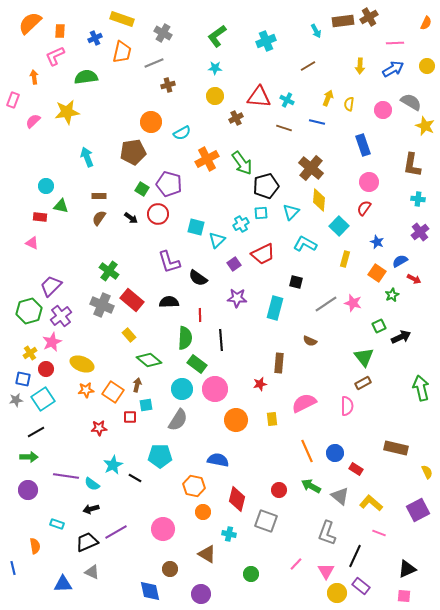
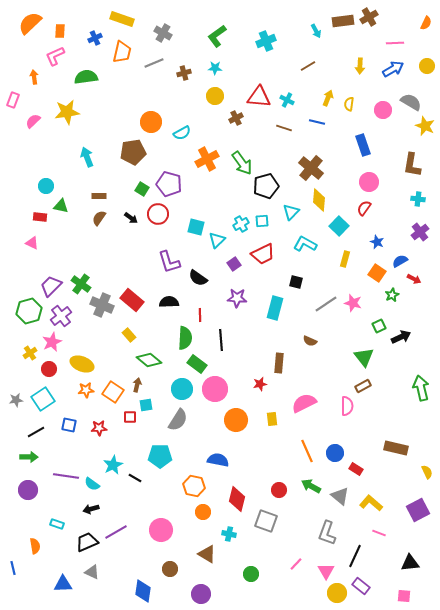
brown cross at (168, 85): moved 16 px right, 12 px up
cyan square at (261, 213): moved 1 px right, 8 px down
green cross at (109, 271): moved 28 px left, 13 px down
red circle at (46, 369): moved 3 px right
blue square at (23, 379): moved 46 px right, 46 px down
brown rectangle at (363, 383): moved 3 px down
pink circle at (163, 529): moved 2 px left, 1 px down
black triangle at (407, 569): moved 3 px right, 6 px up; rotated 18 degrees clockwise
blue diamond at (150, 591): moved 7 px left; rotated 20 degrees clockwise
